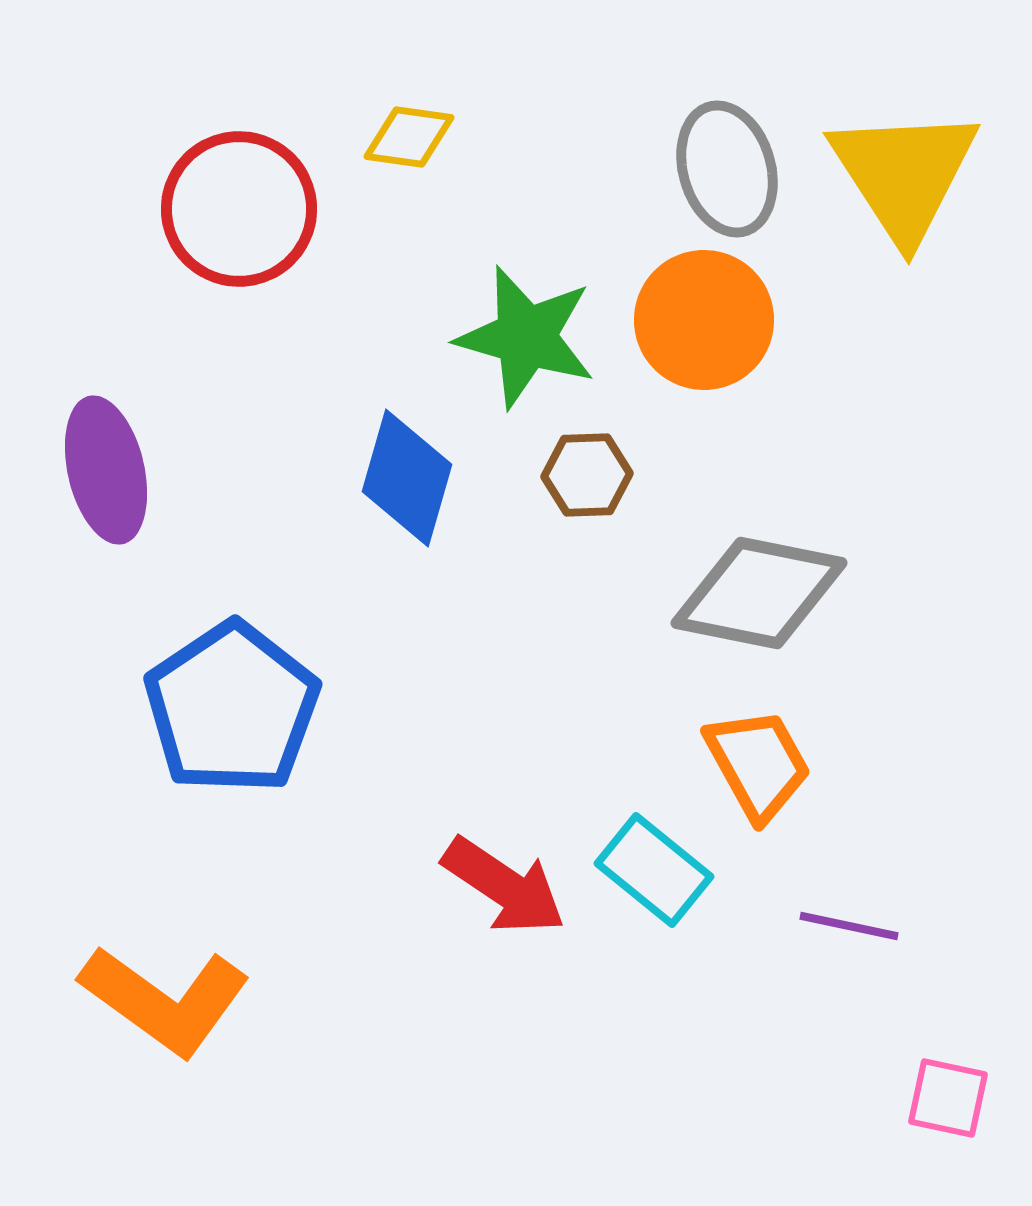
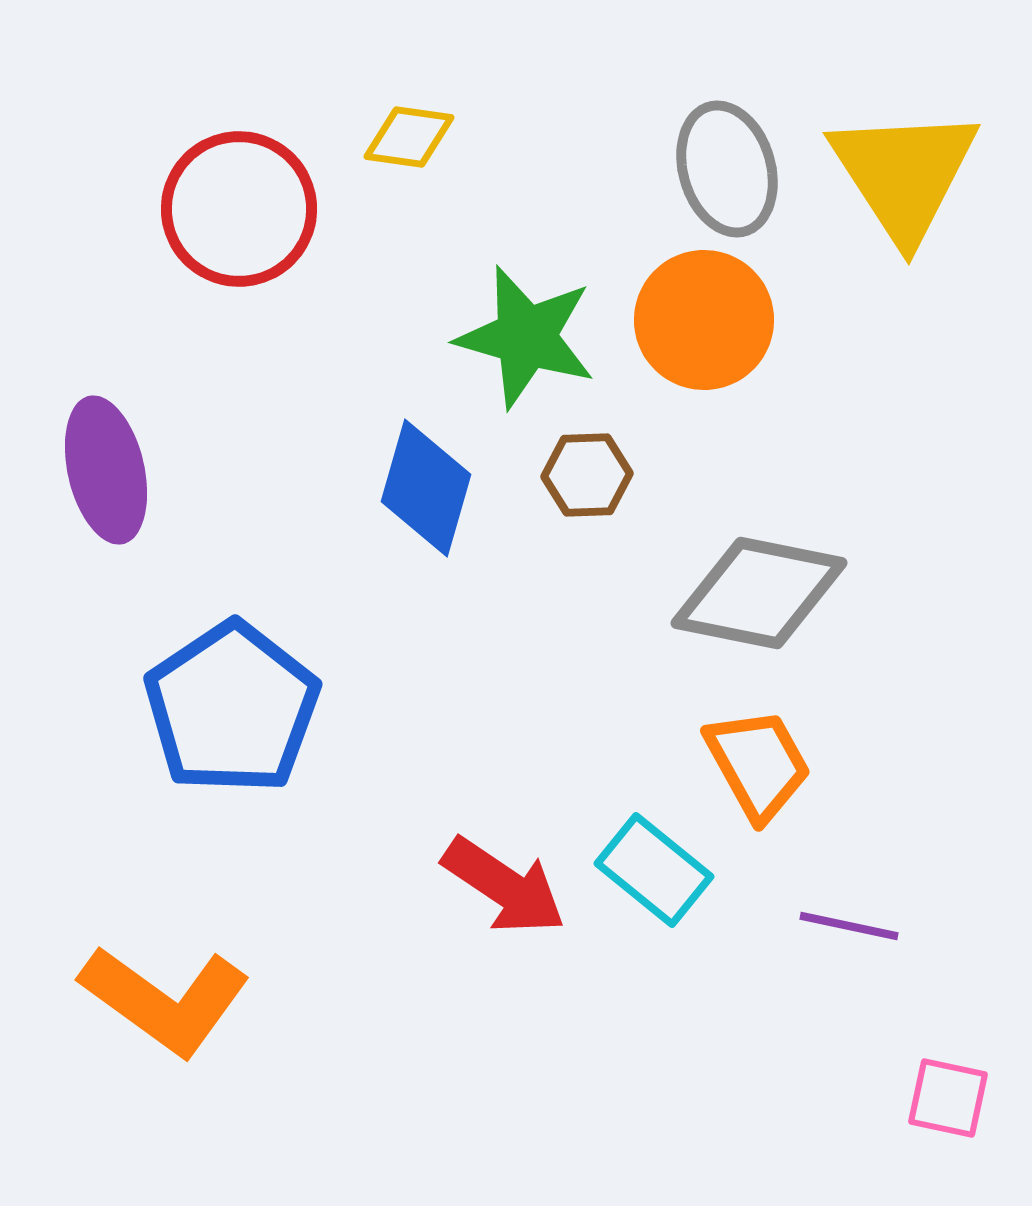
blue diamond: moved 19 px right, 10 px down
